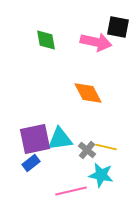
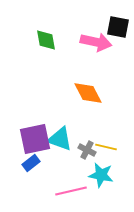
cyan triangle: rotated 28 degrees clockwise
gray cross: rotated 12 degrees counterclockwise
